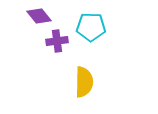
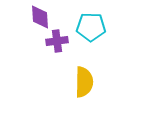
purple diamond: moved 1 px right, 1 px down; rotated 35 degrees clockwise
